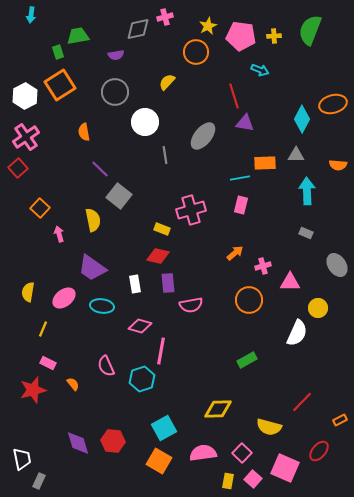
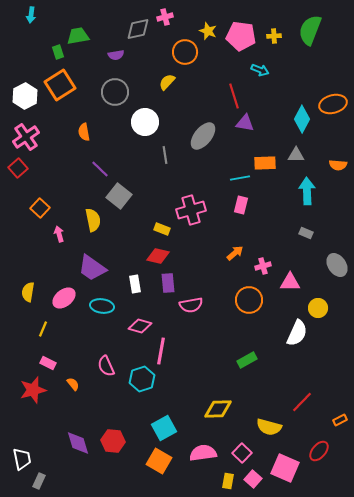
yellow star at (208, 26): moved 5 px down; rotated 24 degrees counterclockwise
orange circle at (196, 52): moved 11 px left
